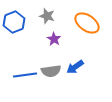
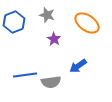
gray star: moved 1 px up
blue arrow: moved 3 px right, 1 px up
gray semicircle: moved 11 px down
